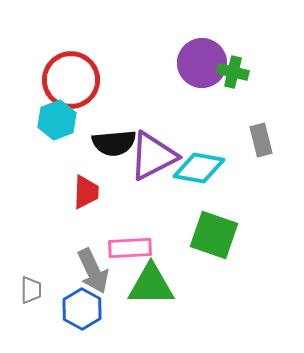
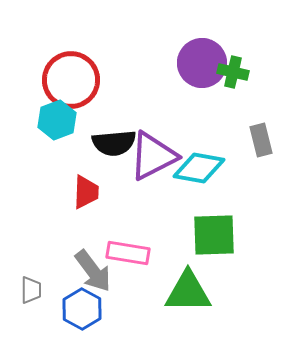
green square: rotated 21 degrees counterclockwise
pink rectangle: moved 2 px left, 5 px down; rotated 12 degrees clockwise
gray arrow: rotated 12 degrees counterclockwise
green triangle: moved 37 px right, 7 px down
